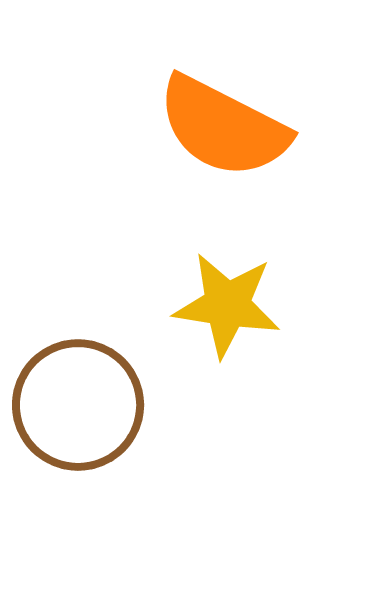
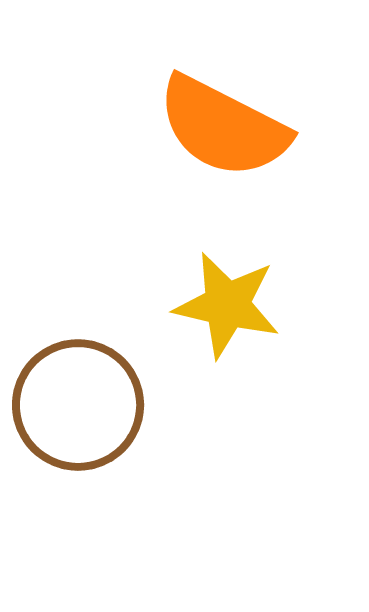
yellow star: rotated 4 degrees clockwise
